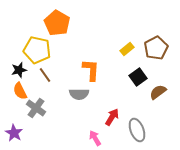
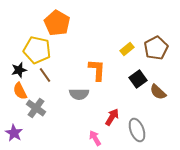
orange L-shape: moved 6 px right
black square: moved 2 px down
brown semicircle: rotated 102 degrees counterclockwise
